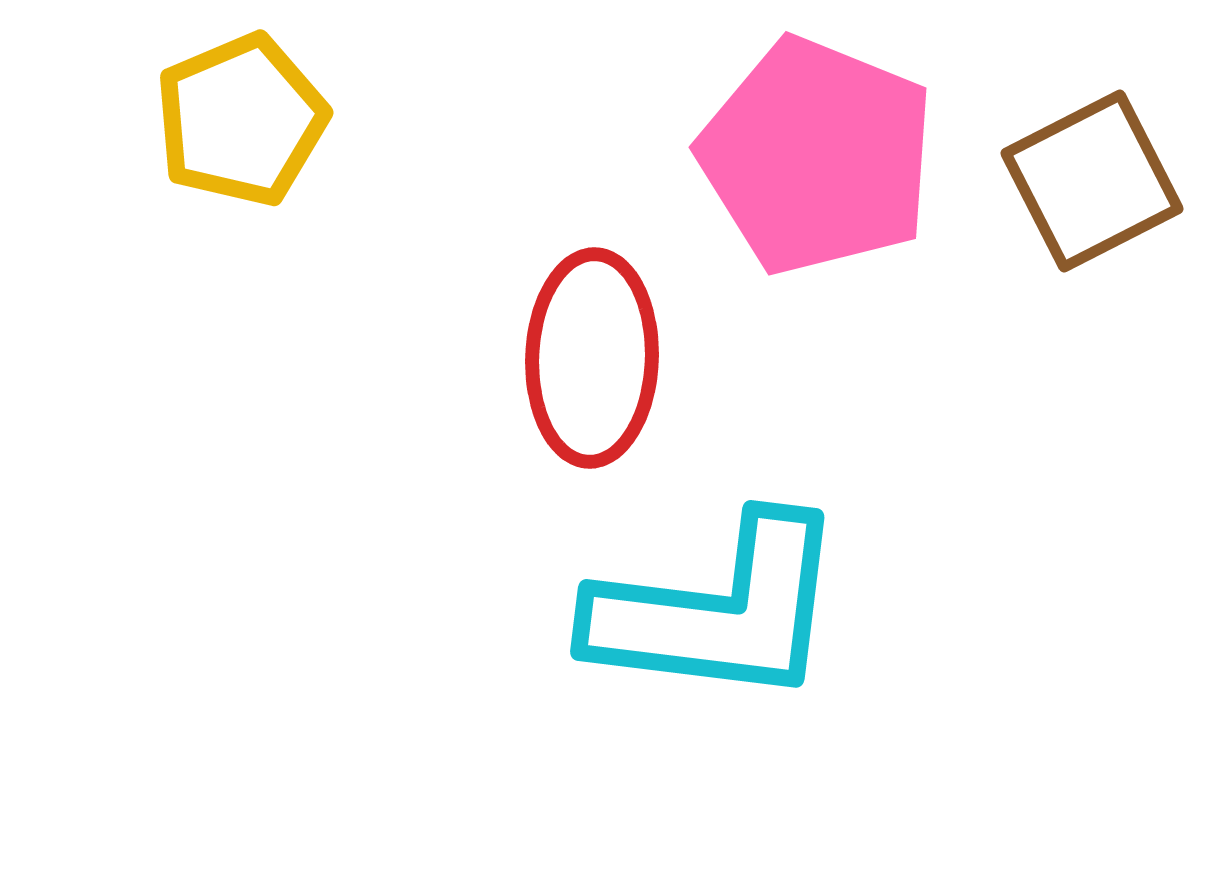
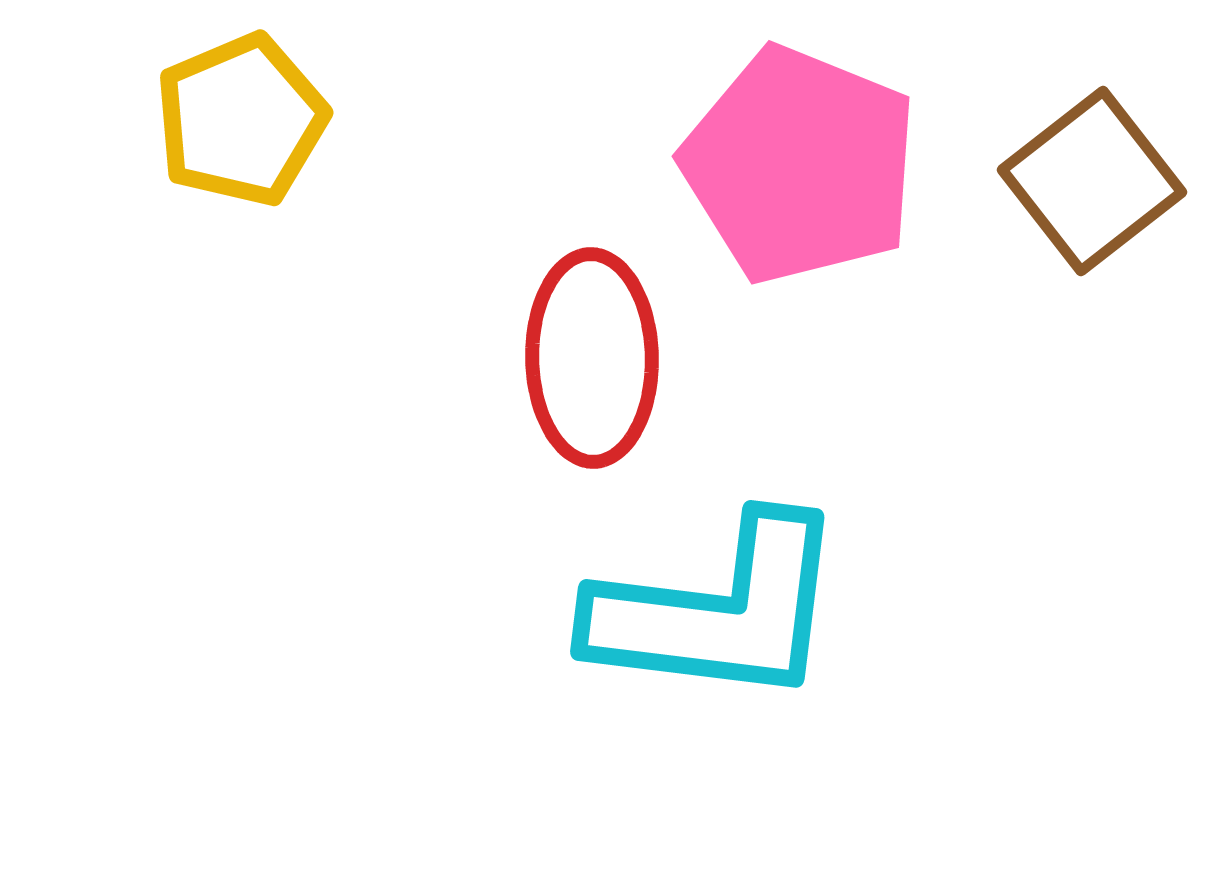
pink pentagon: moved 17 px left, 9 px down
brown square: rotated 11 degrees counterclockwise
red ellipse: rotated 3 degrees counterclockwise
